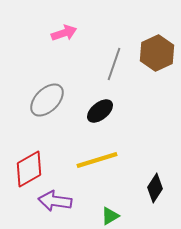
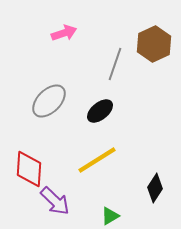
brown hexagon: moved 3 px left, 9 px up
gray line: moved 1 px right
gray ellipse: moved 2 px right, 1 px down
yellow line: rotated 15 degrees counterclockwise
red diamond: rotated 57 degrees counterclockwise
purple arrow: rotated 144 degrees counterclockwise
